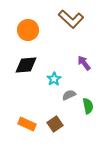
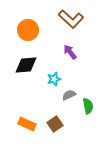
purple arrow: moved 14 px left, 11 px up
cyan star: rotated 16 degrees clockwise
